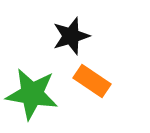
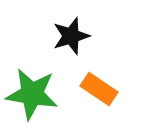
orange rectangle: moved 7 px right, 8 px down
